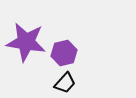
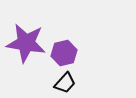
purple star: moved 1 px down
